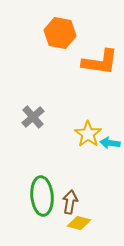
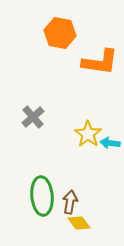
yellow diamond: rotated 40 degrees clockwise
